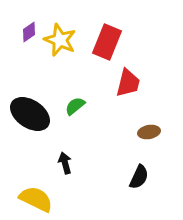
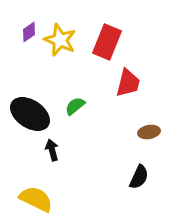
black arrow: moved 13 px left, 13 px up
